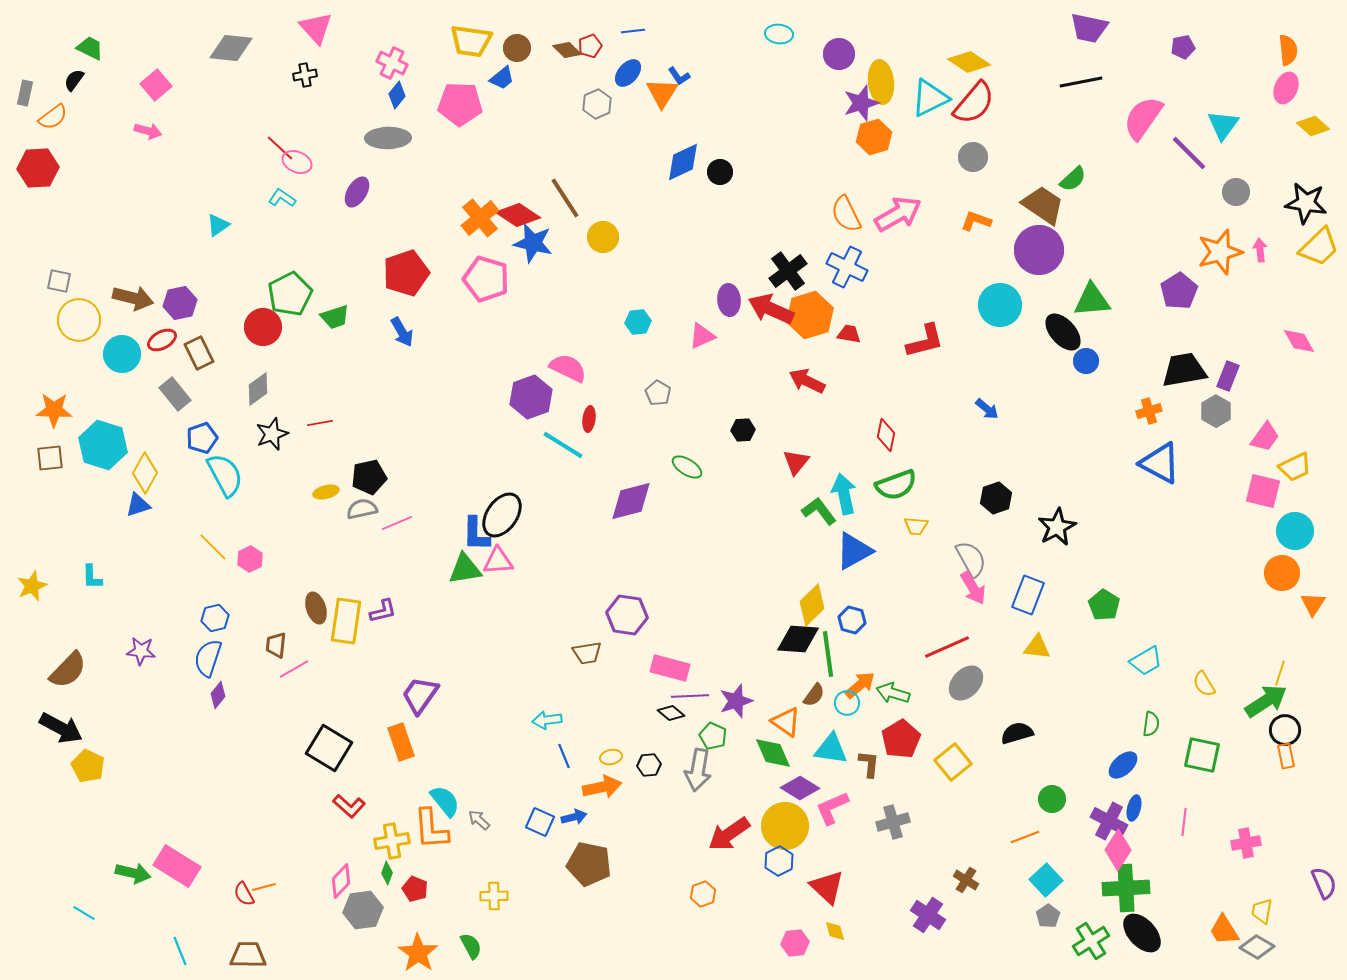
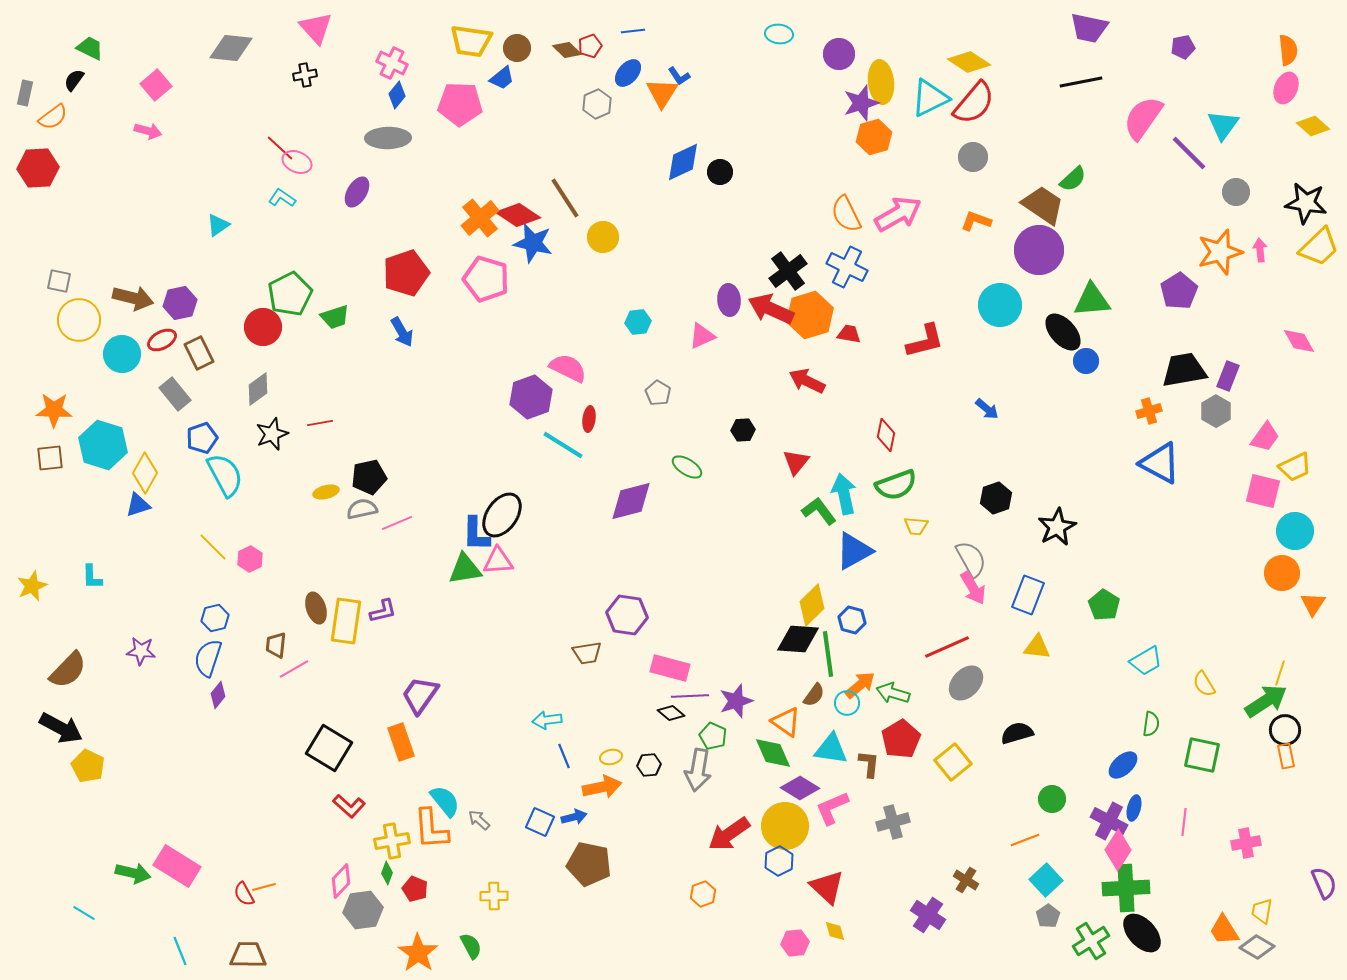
orange line at (1025, 837): moved 3 px down
